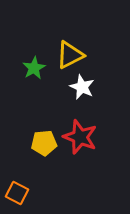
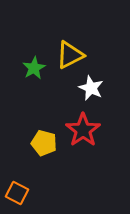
white star: moved 9 px right, 1 px down
red star: moved 3 px right, 7 px up; rotated 16 degrees clockwise
yellow pentagon: rotated 20 degrees clockwise
